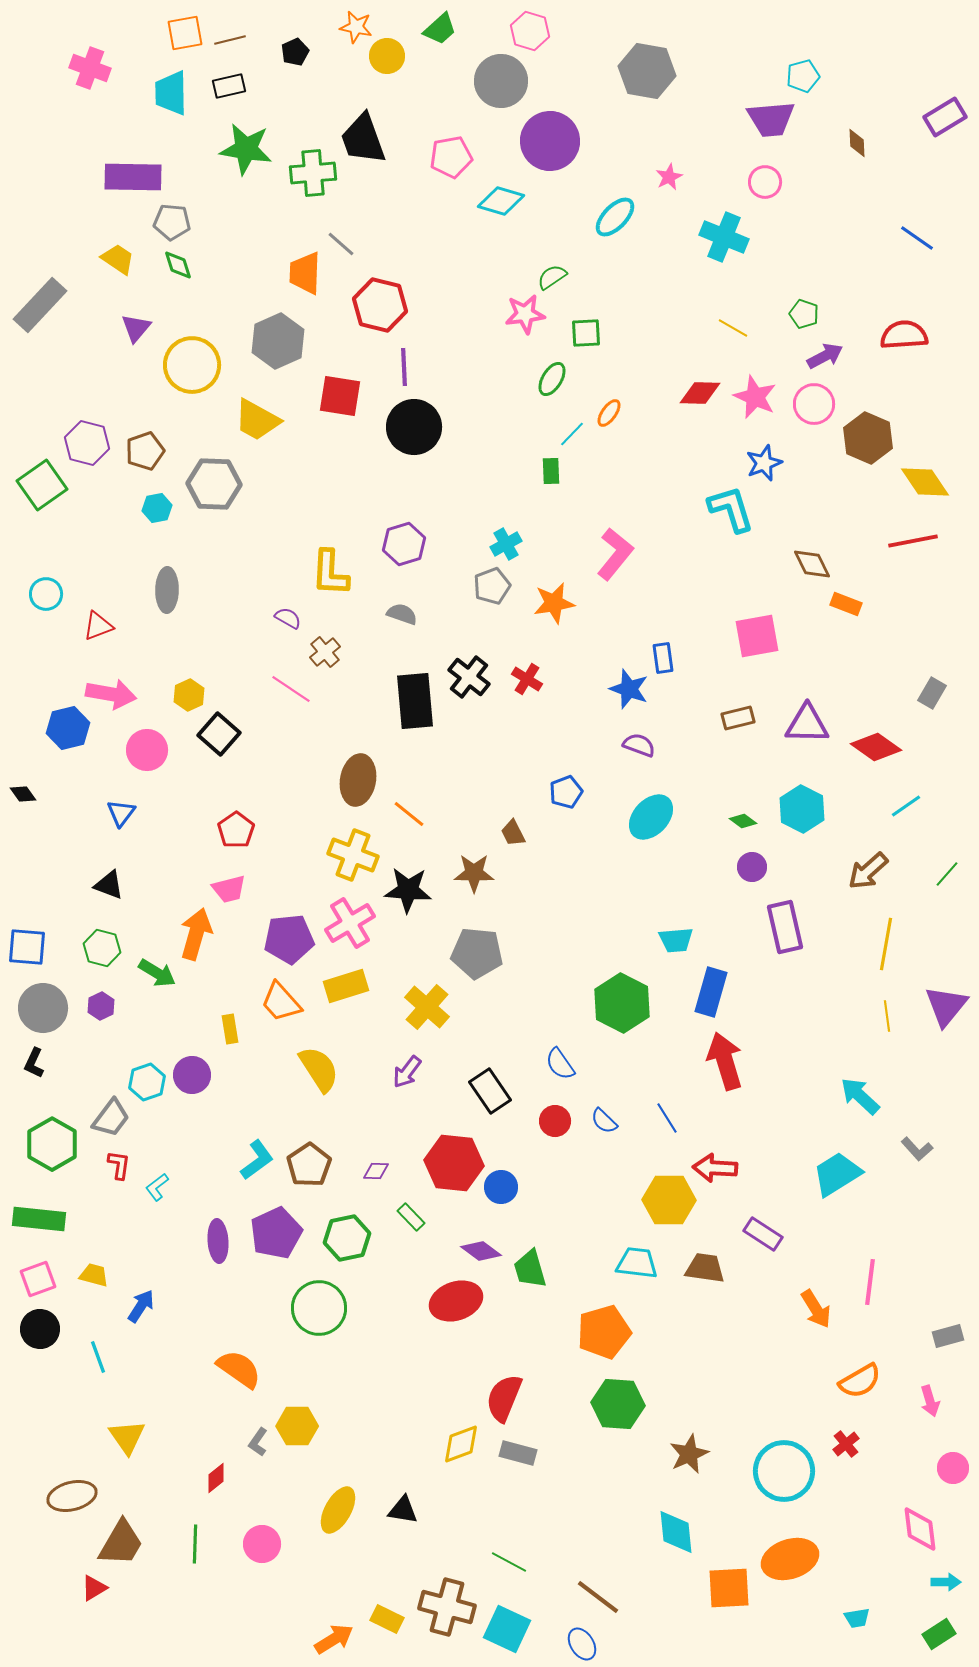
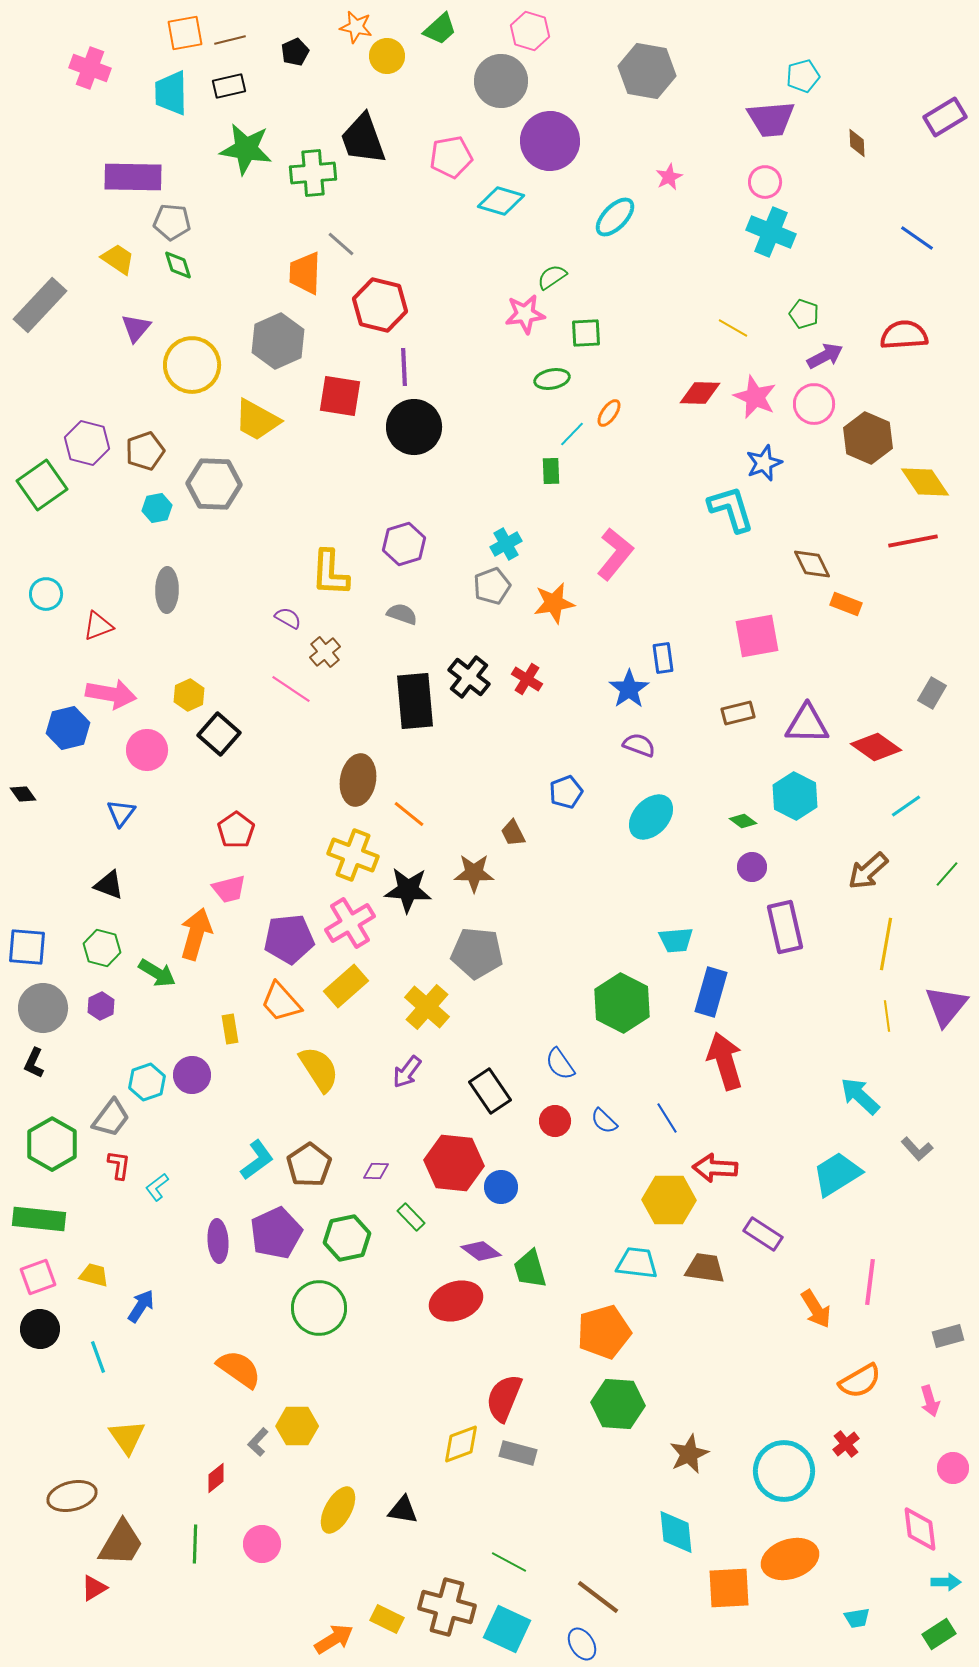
cyan cross at (724, 237): moved 47 px right, 5 px up
green ellipse at (552, 379): rotated 48 degrees clockwise
blue star at (629, 689): rotated 18 degrees clockwise
brown rectangle at (738, 718): moved 5 px up
cyan hexagon at (802, 809): moved 7 px left, 13 px up
yellow rectangle at (346, 986): rotated 24 degrees counterclockwise
pink square at (38, 1279): moved 2 px up
gray L-shape at (258, 1442): rotated 8 degrees clockwise
